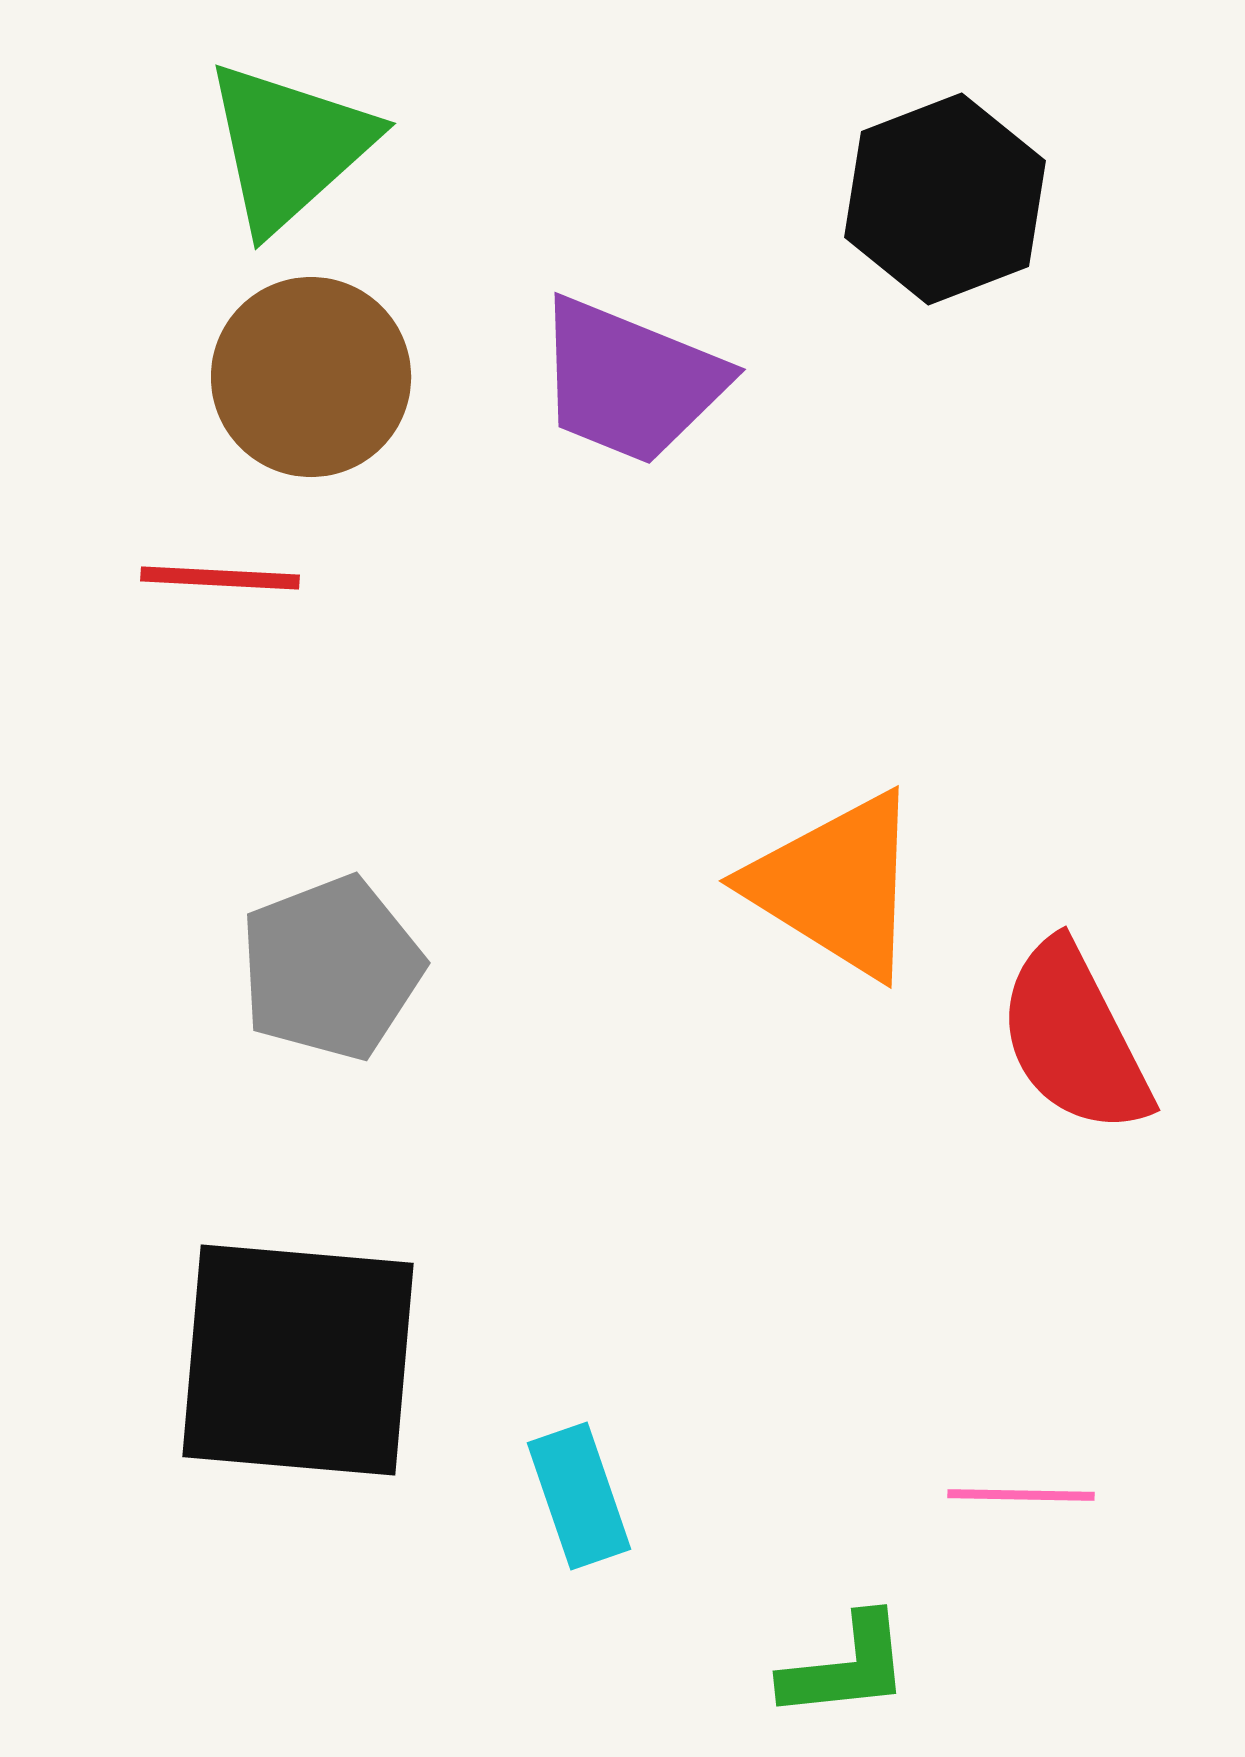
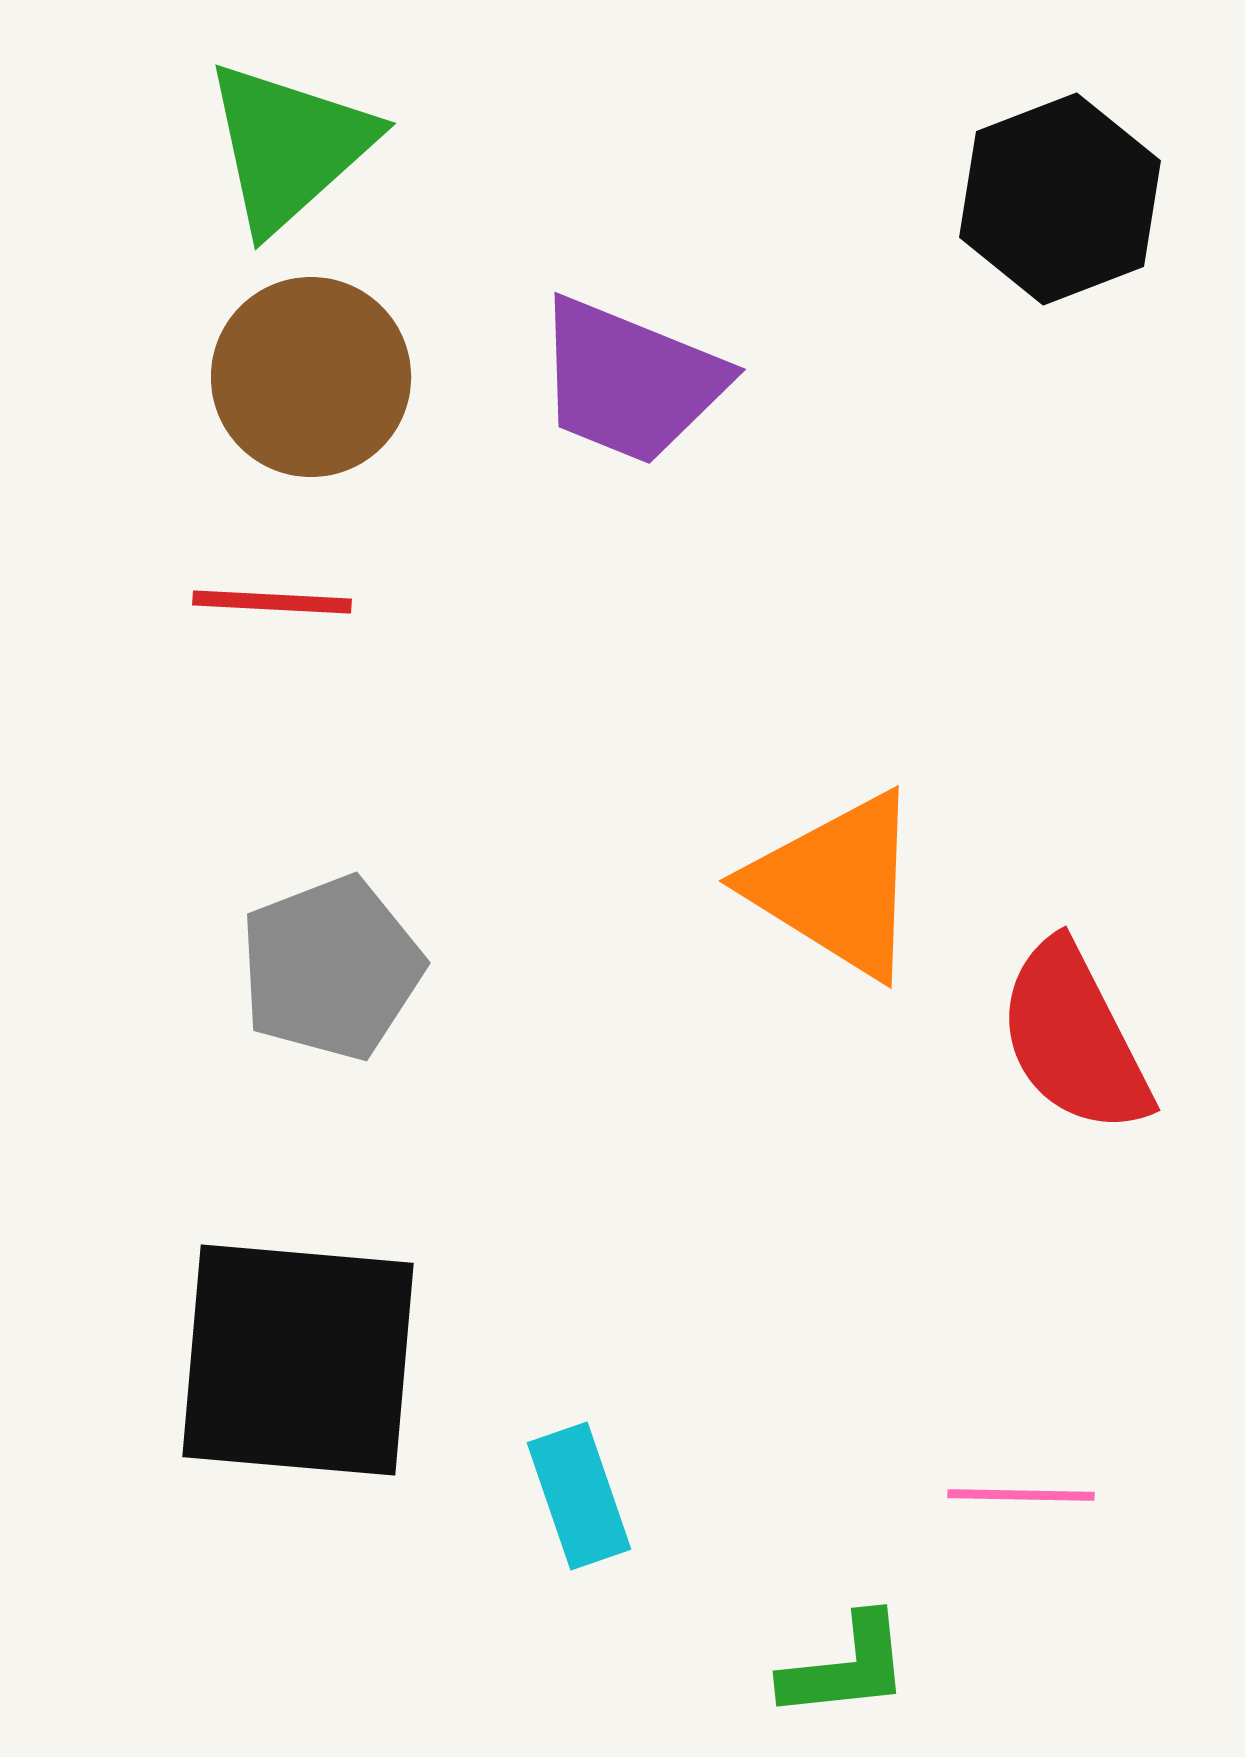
black hexagon: moved 115 px right
red line: moved 52 px right, 24 px down
